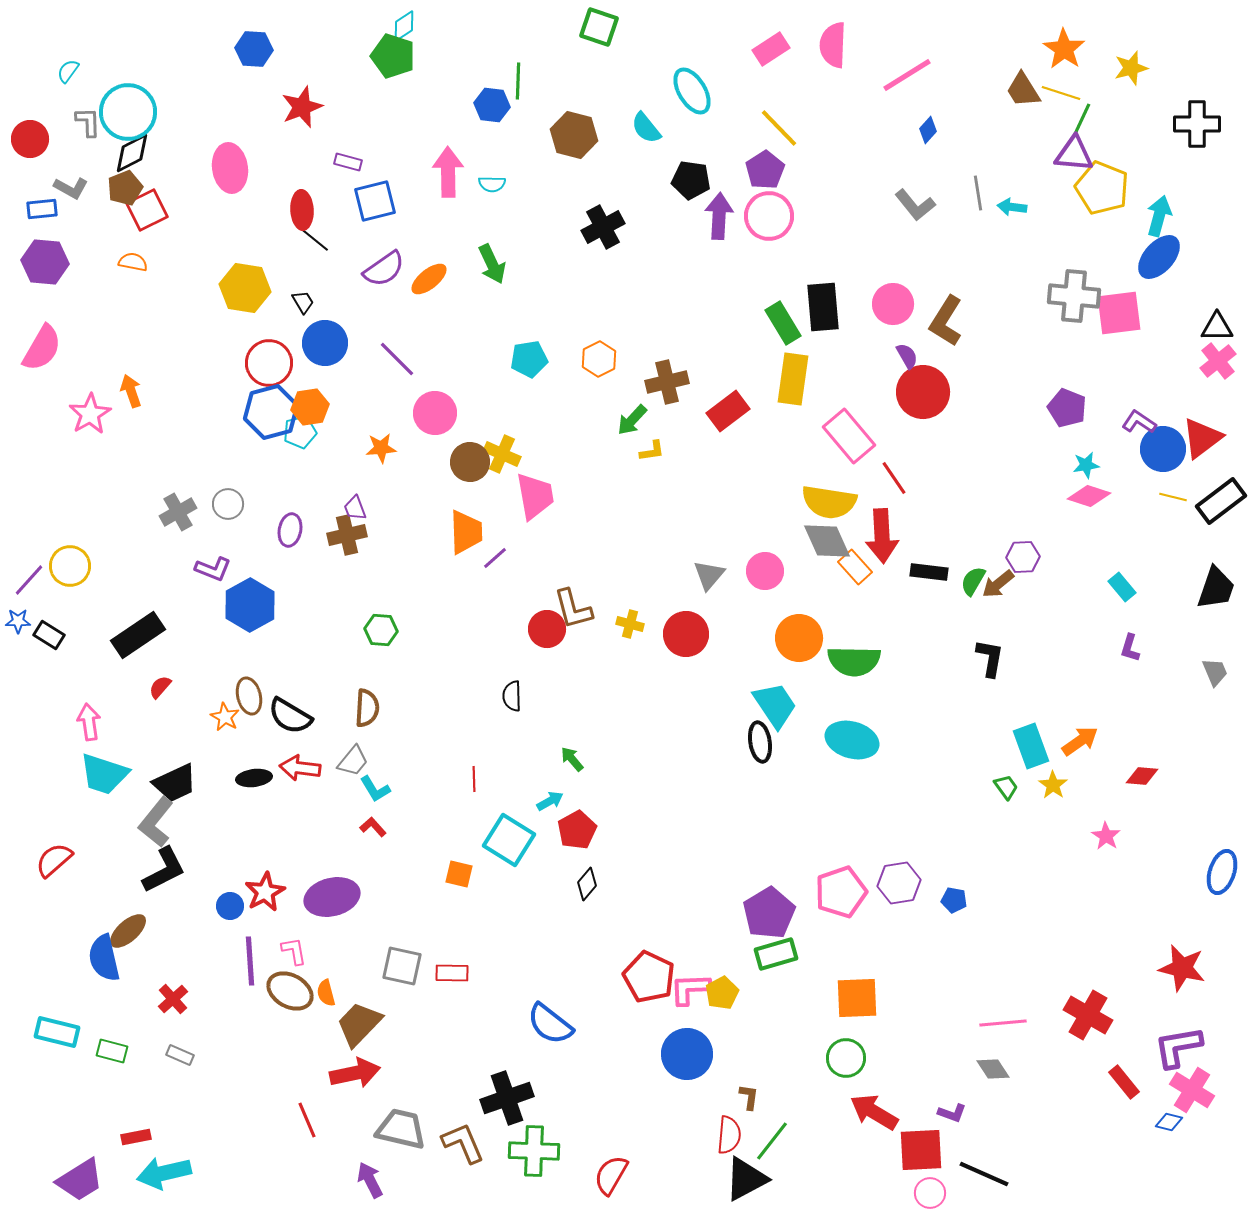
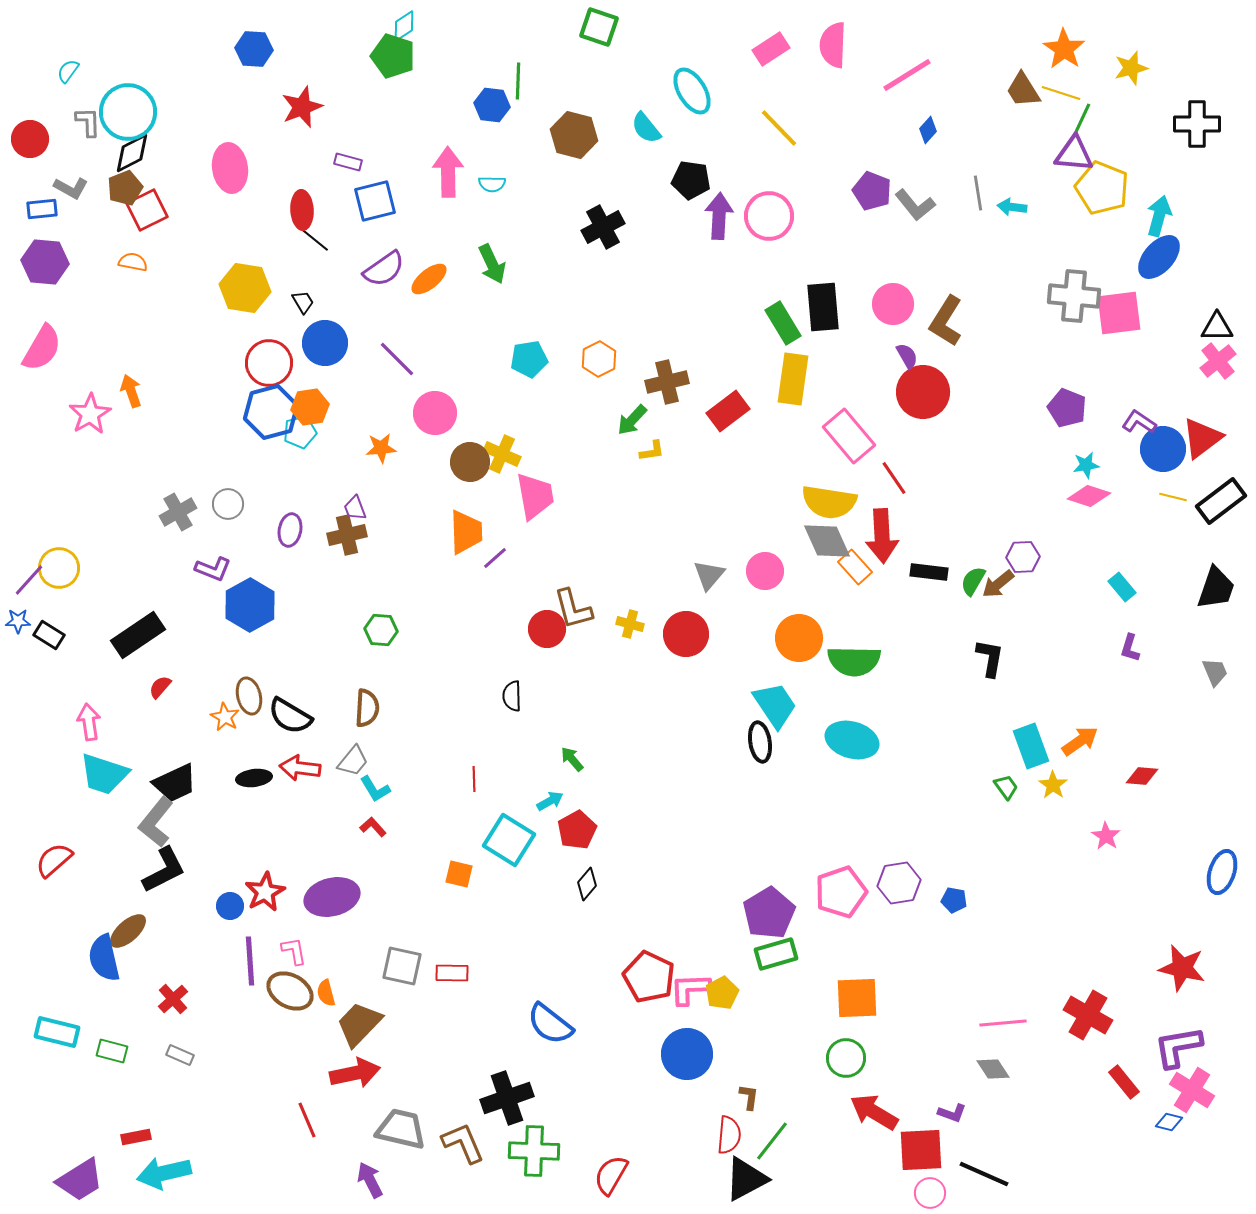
purple pentagon at (765, 170): moved 107 px right, 21 px down; rotated 18 degrees counterclockwise
yellow circle at (70, 566): moved 11 px left, 2 px down
